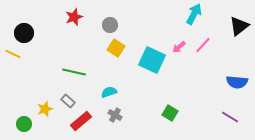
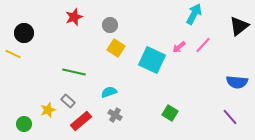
yellow star: moved 3 px right, 1 px down
purple line: rotated 18 degrees clockwise
